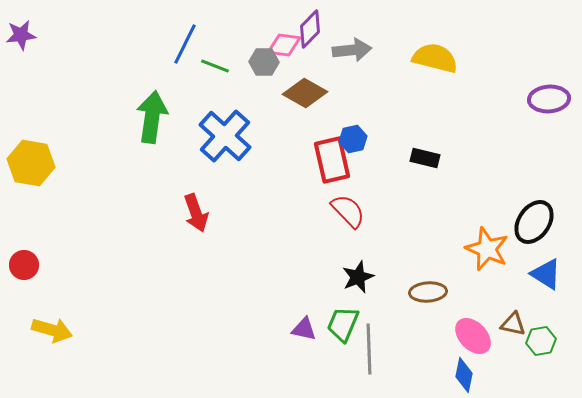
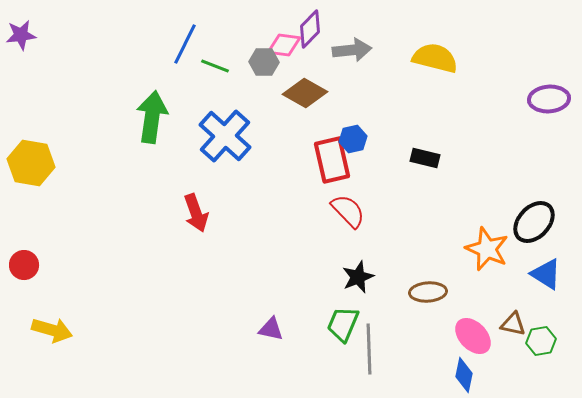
black ellipse: rotated 9 degrees clockwise
purple triangle: moved 33 px left
